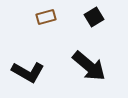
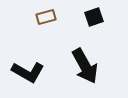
black square: rotated 12 degrees clockwise
black arrow: moved 4 px left; rotated 21 degrees clockwise
